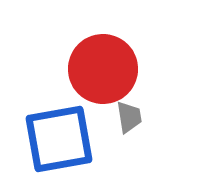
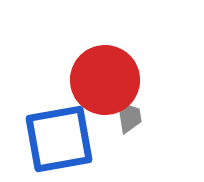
red circle: moved 2 px right, 11 px down
